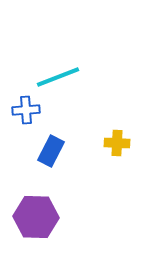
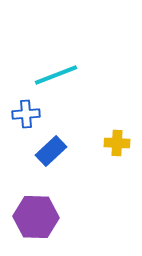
cyan line: moved 2 px left, 2 px up
blue cross: moved 4 px down
blue rectangle: rotated 20 degrees clockwise
